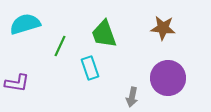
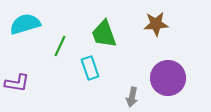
brown star: moved 7 px left, 4 px up; rotated 10 degrees counterclockwise
